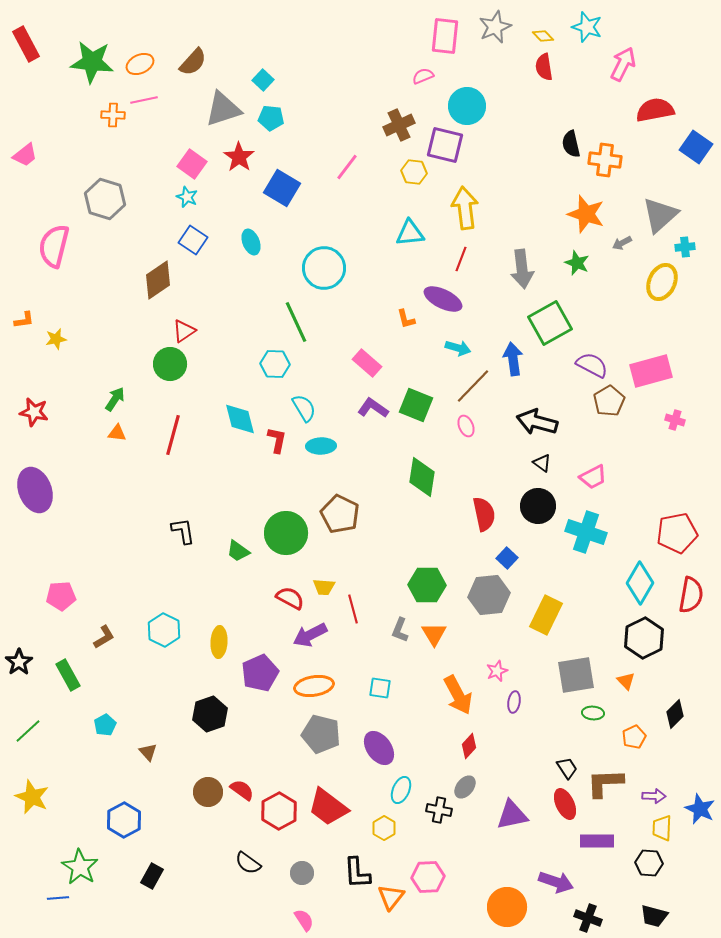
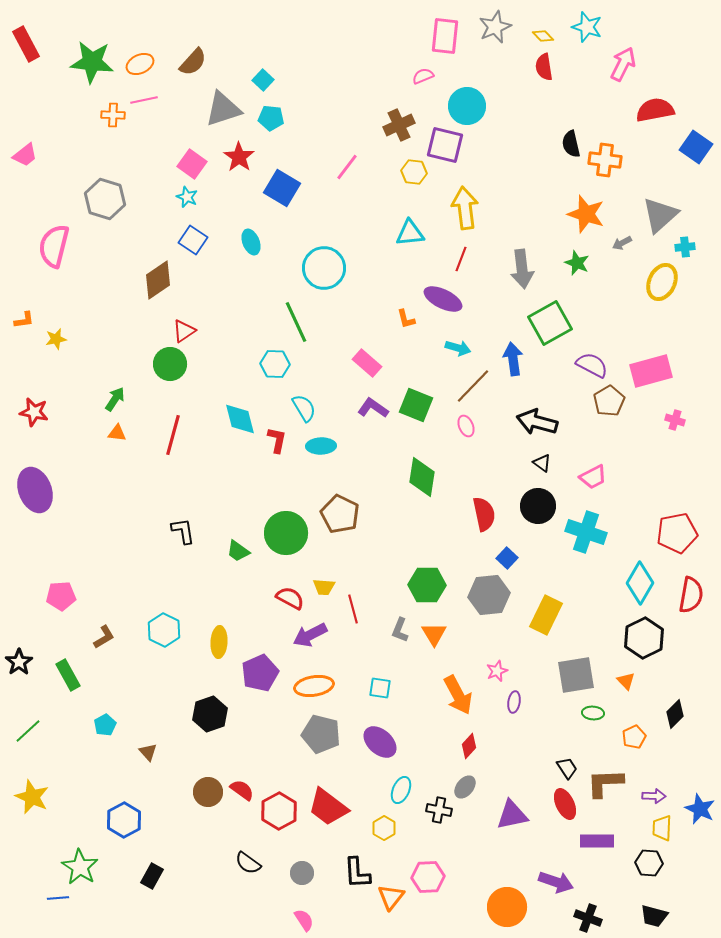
purple ellipse at (379, 748): moved 1 px right, 6 px up; rotated 12 degrees counterclockwise
